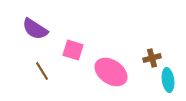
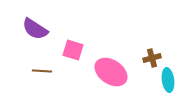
brown line: rotated 54 degrees counterclockwise
